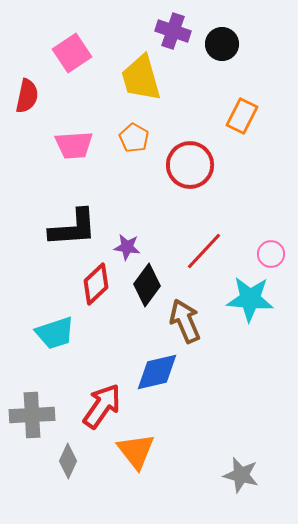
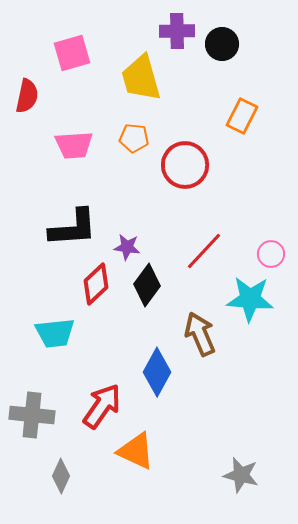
purple cross: moved 4 px right; rotated 20 degrees counterclockwise
pink square: rotated 18 degrees clockwise
orange pentagon: rotated 24 degrees counterclockwise
red circle: moved 5 px left
brown arrow: moved 15 px right, 13 px down
cyan trapezoid: rotated 12 degrees clockwise
blue diamond: rotated 48 degrees counterclockwise
gray cross: rotated 9 degrees clockwise
orange triangle: rotated 27 degrees counterclockwise
gray diamond: moved 7 px left, 15 px down
